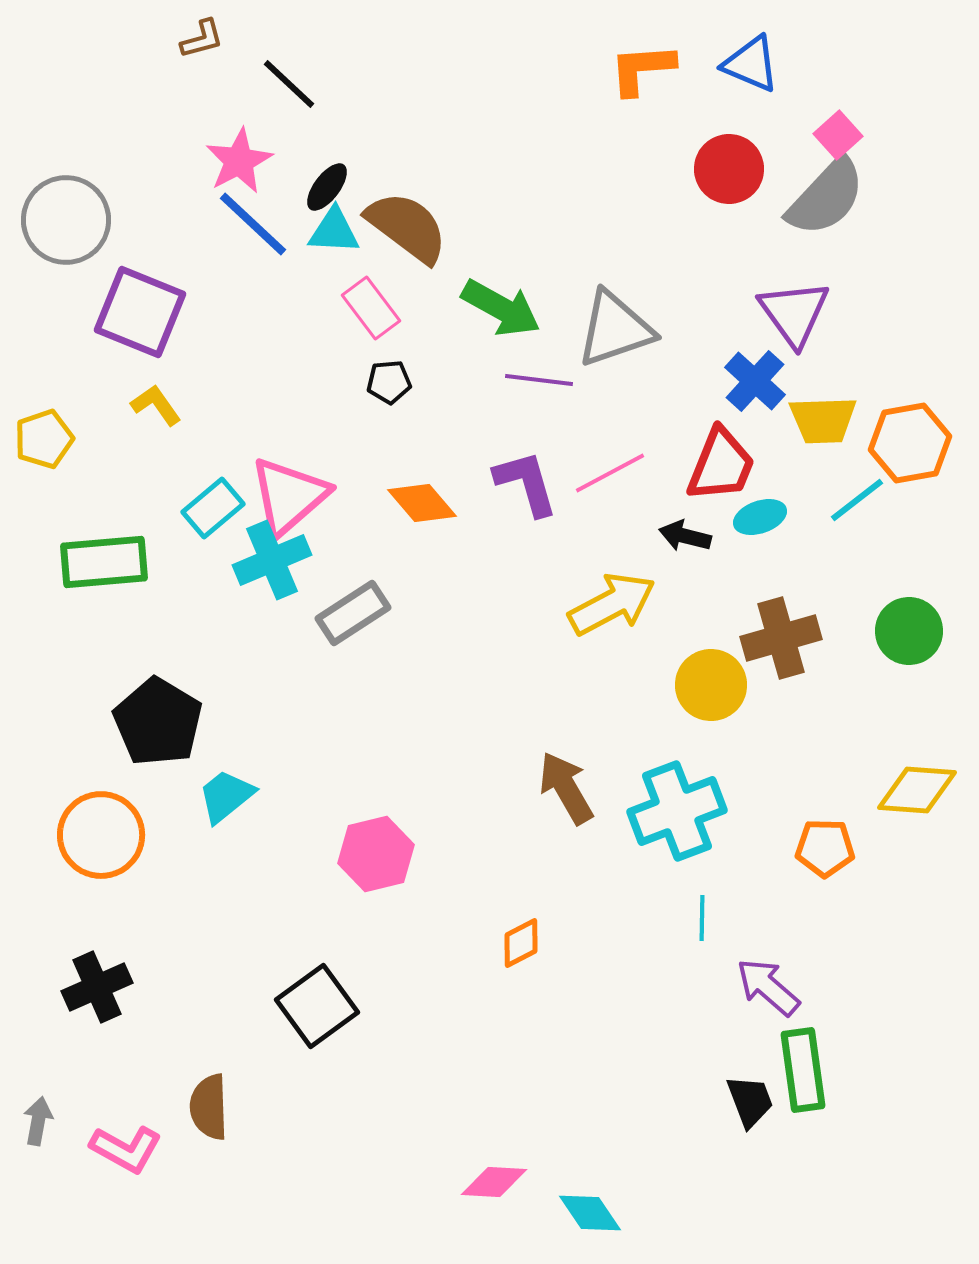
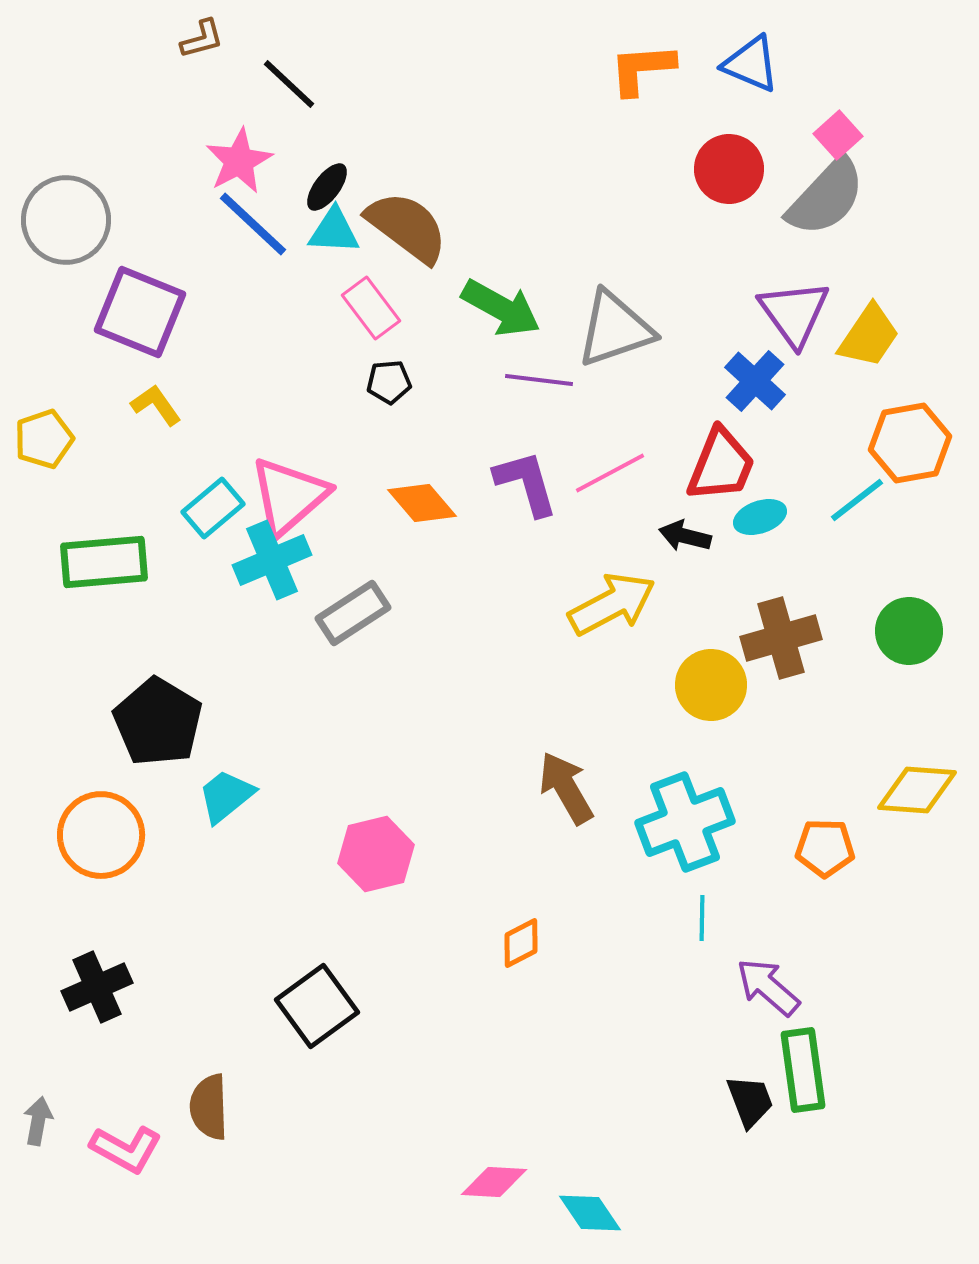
yellow trapezoid at (823, 420): moved 46 px right, 84 px up; rotated 54 degrees counterclockwise
cyan cross at (677, 811): moved 8 px right, 11 px down
